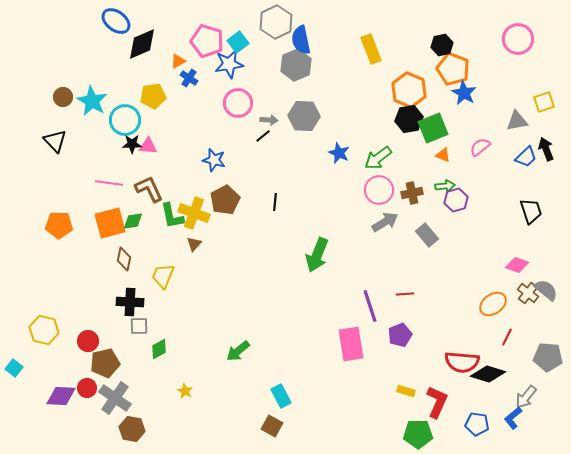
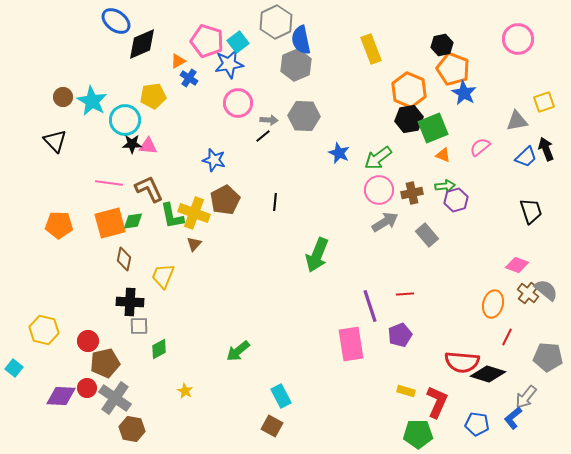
orange ellipse at (493, 304): rotated 40 degrees counterclockwise
